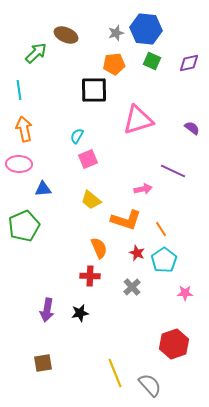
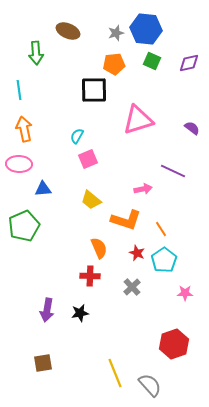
brown ellipse: moved 2 px right, 4 px up
green arrow: rotated 130 degrees clockwise
